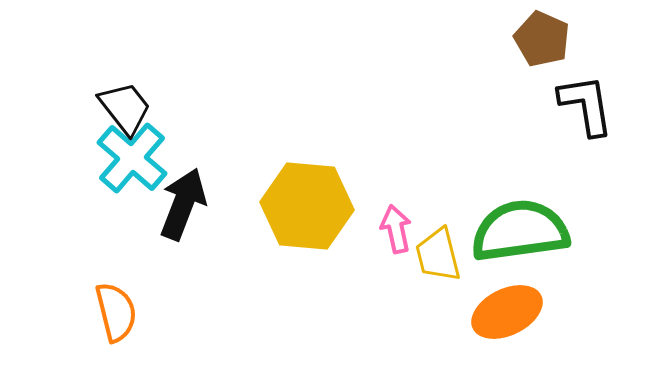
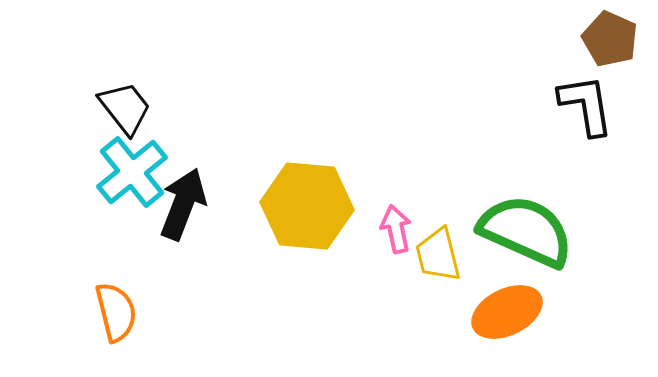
brown pentagon: moved 68 px right
cyan cross: moved 14 px down; rotated 10 degrees clockwise
green semicircle: moved 6 px right; rotated 32 degrees clockwise
